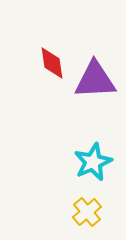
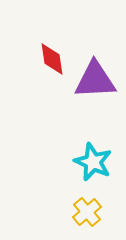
red diamond: moved 4 px up
cyan star: rotated 24 degrees counterclockwise
